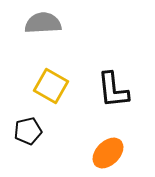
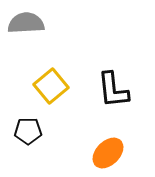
gray semicircle: moved 17 px left
yellow square: rotated 20 degrees clockwise
black pentagon: rotated 12 degrees clockwise
